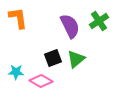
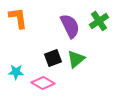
pink diamond: moved 2 px right, 2 px down
